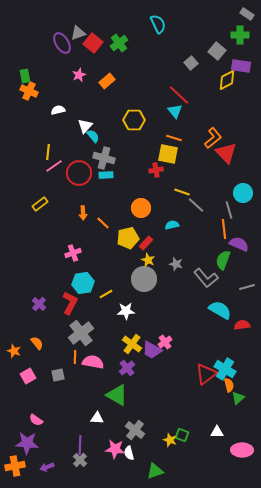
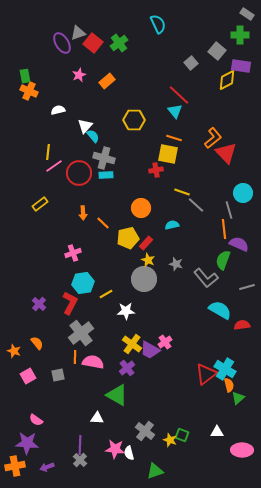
purple trapezoid at (152, 350): moved 2 px left
gray cross at (135, 430): moved 10 px right, 1 px down
